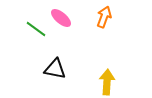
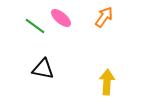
orange arrow: rotated 15 degrees clockwise
green line: moved 1 px left, 3 px up
black triangle: moved 12 px left
